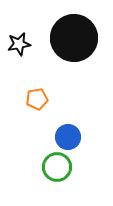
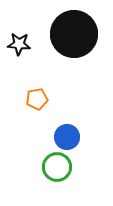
black circle: moved 4 px up
black star: rotated 15 degrees clockwise
blue circle: moved 1 px left
